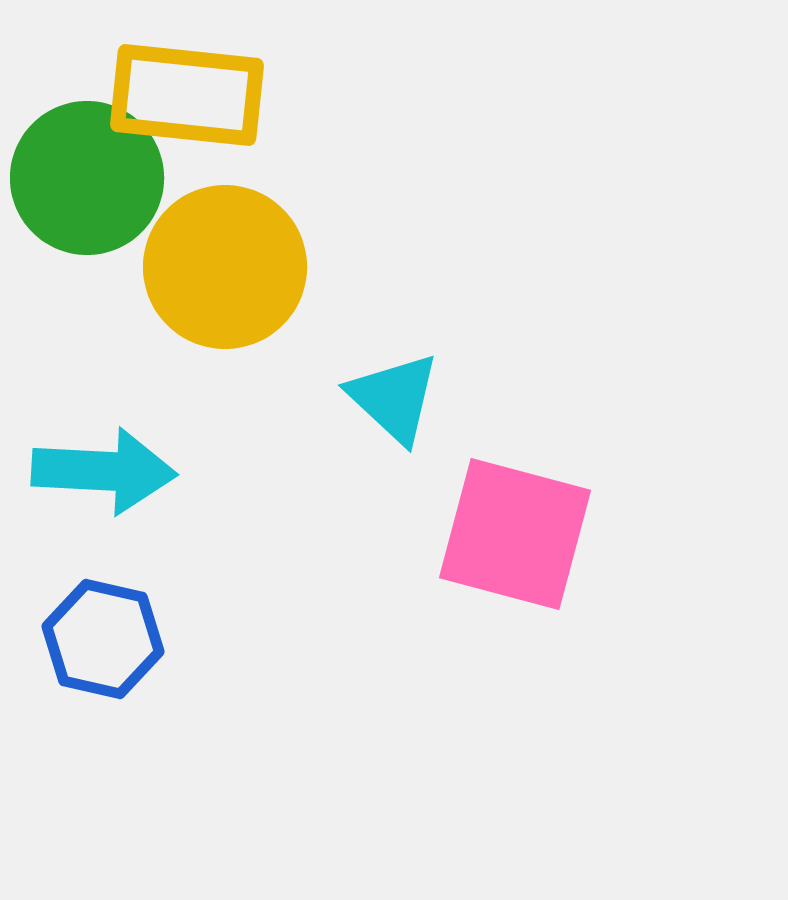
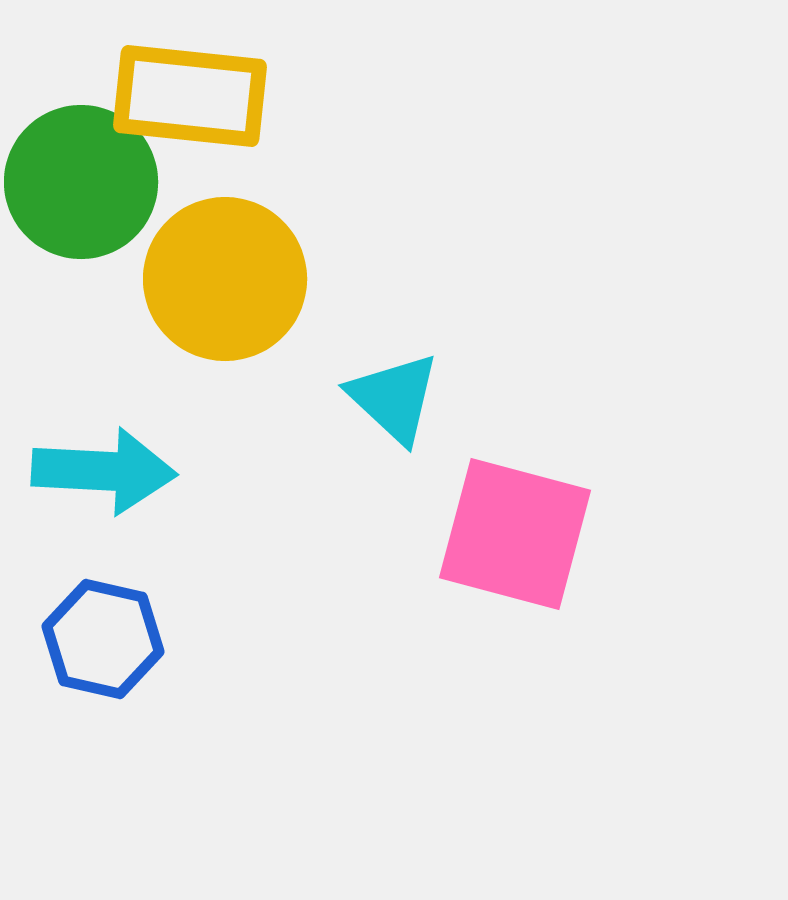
yellow rectangle: moved 3 px right, 1 px down
green circle: moved 6 px left, 4 px down
yellow circle: moved 12 px down
